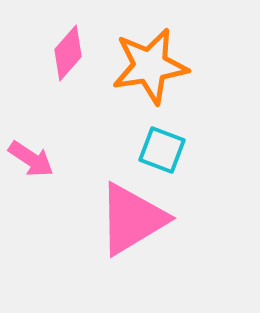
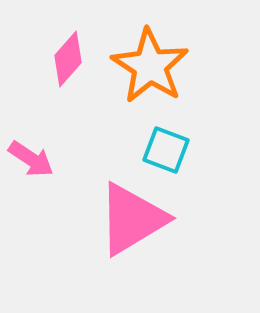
pink diamond: moved 6 px down
orange star: rotated 30 degrees counterclockwise
cyan square: moved 4 px right
